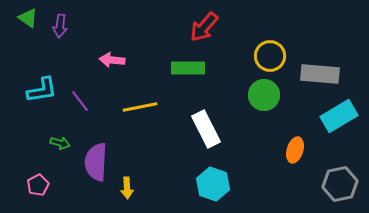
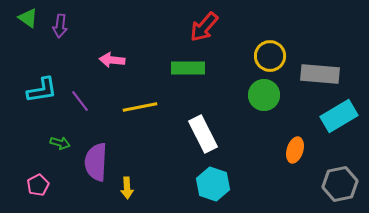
white rectangle: moved 3 px left, 5 px down
